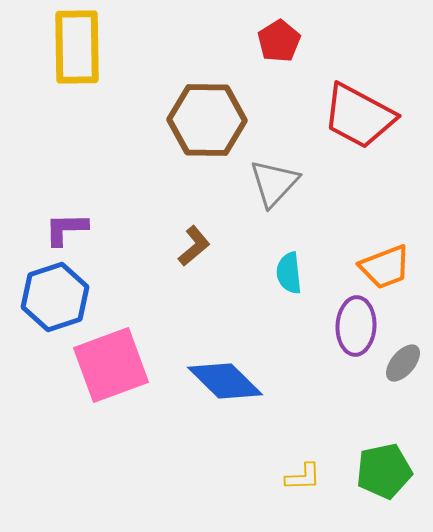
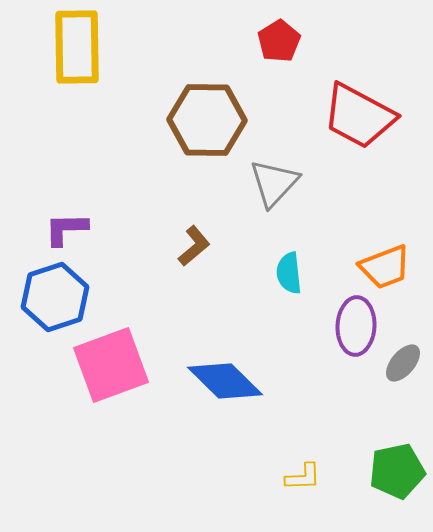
green pentagon: moved 13 px right
